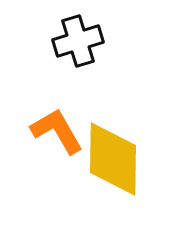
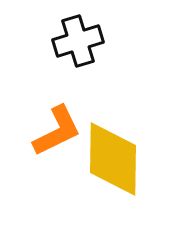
orange L-shape: rotated 94 degrees clockwise
